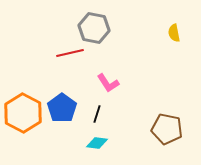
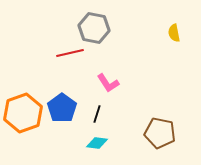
orange hexagon: rotated 12 degrees clockwise
brown pentagon: moved 7 px left, 4 px down
